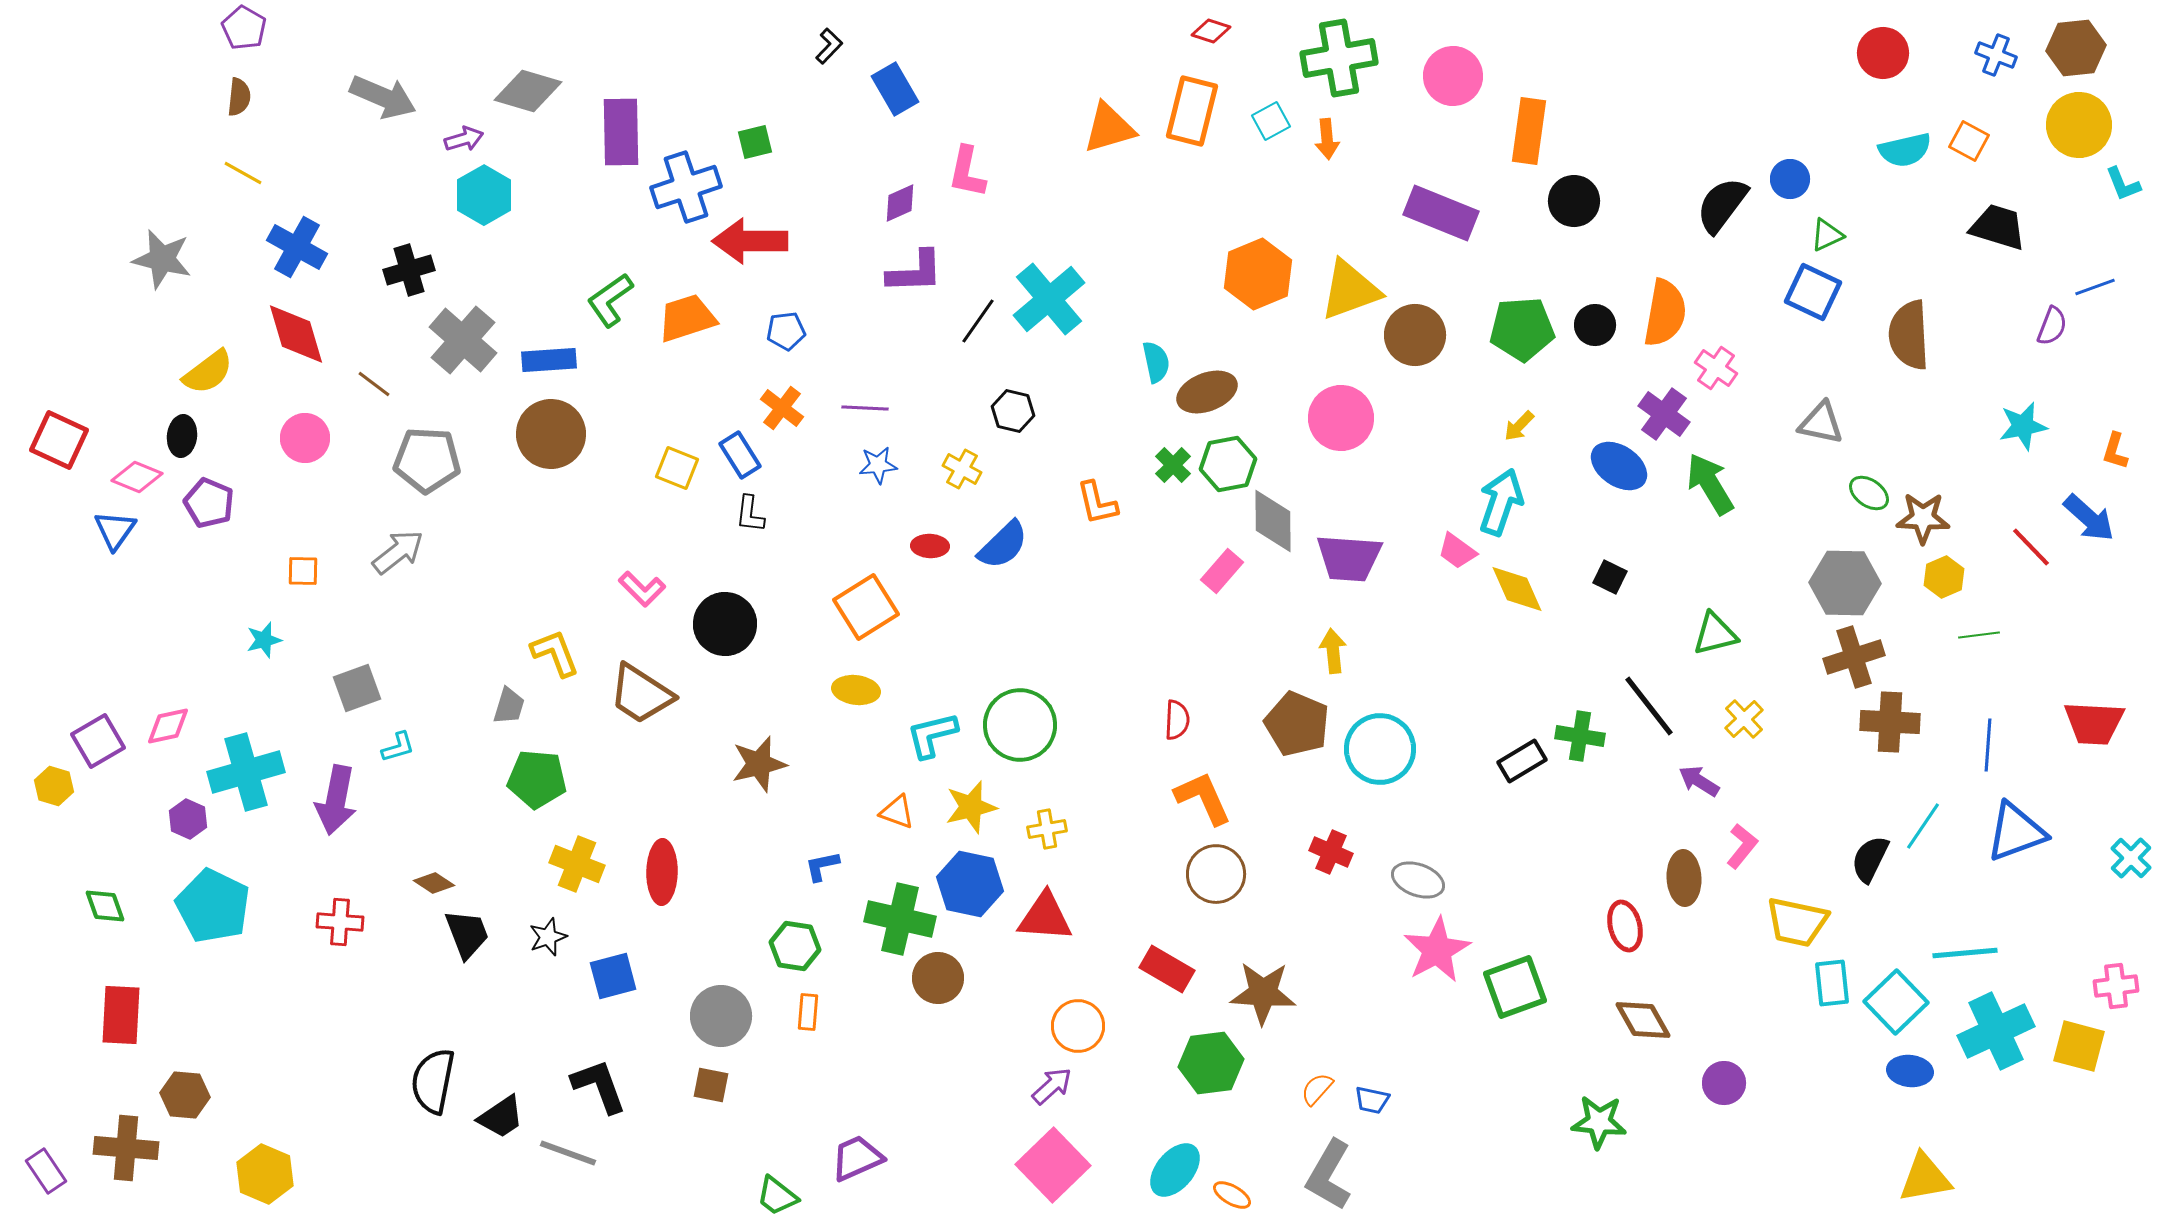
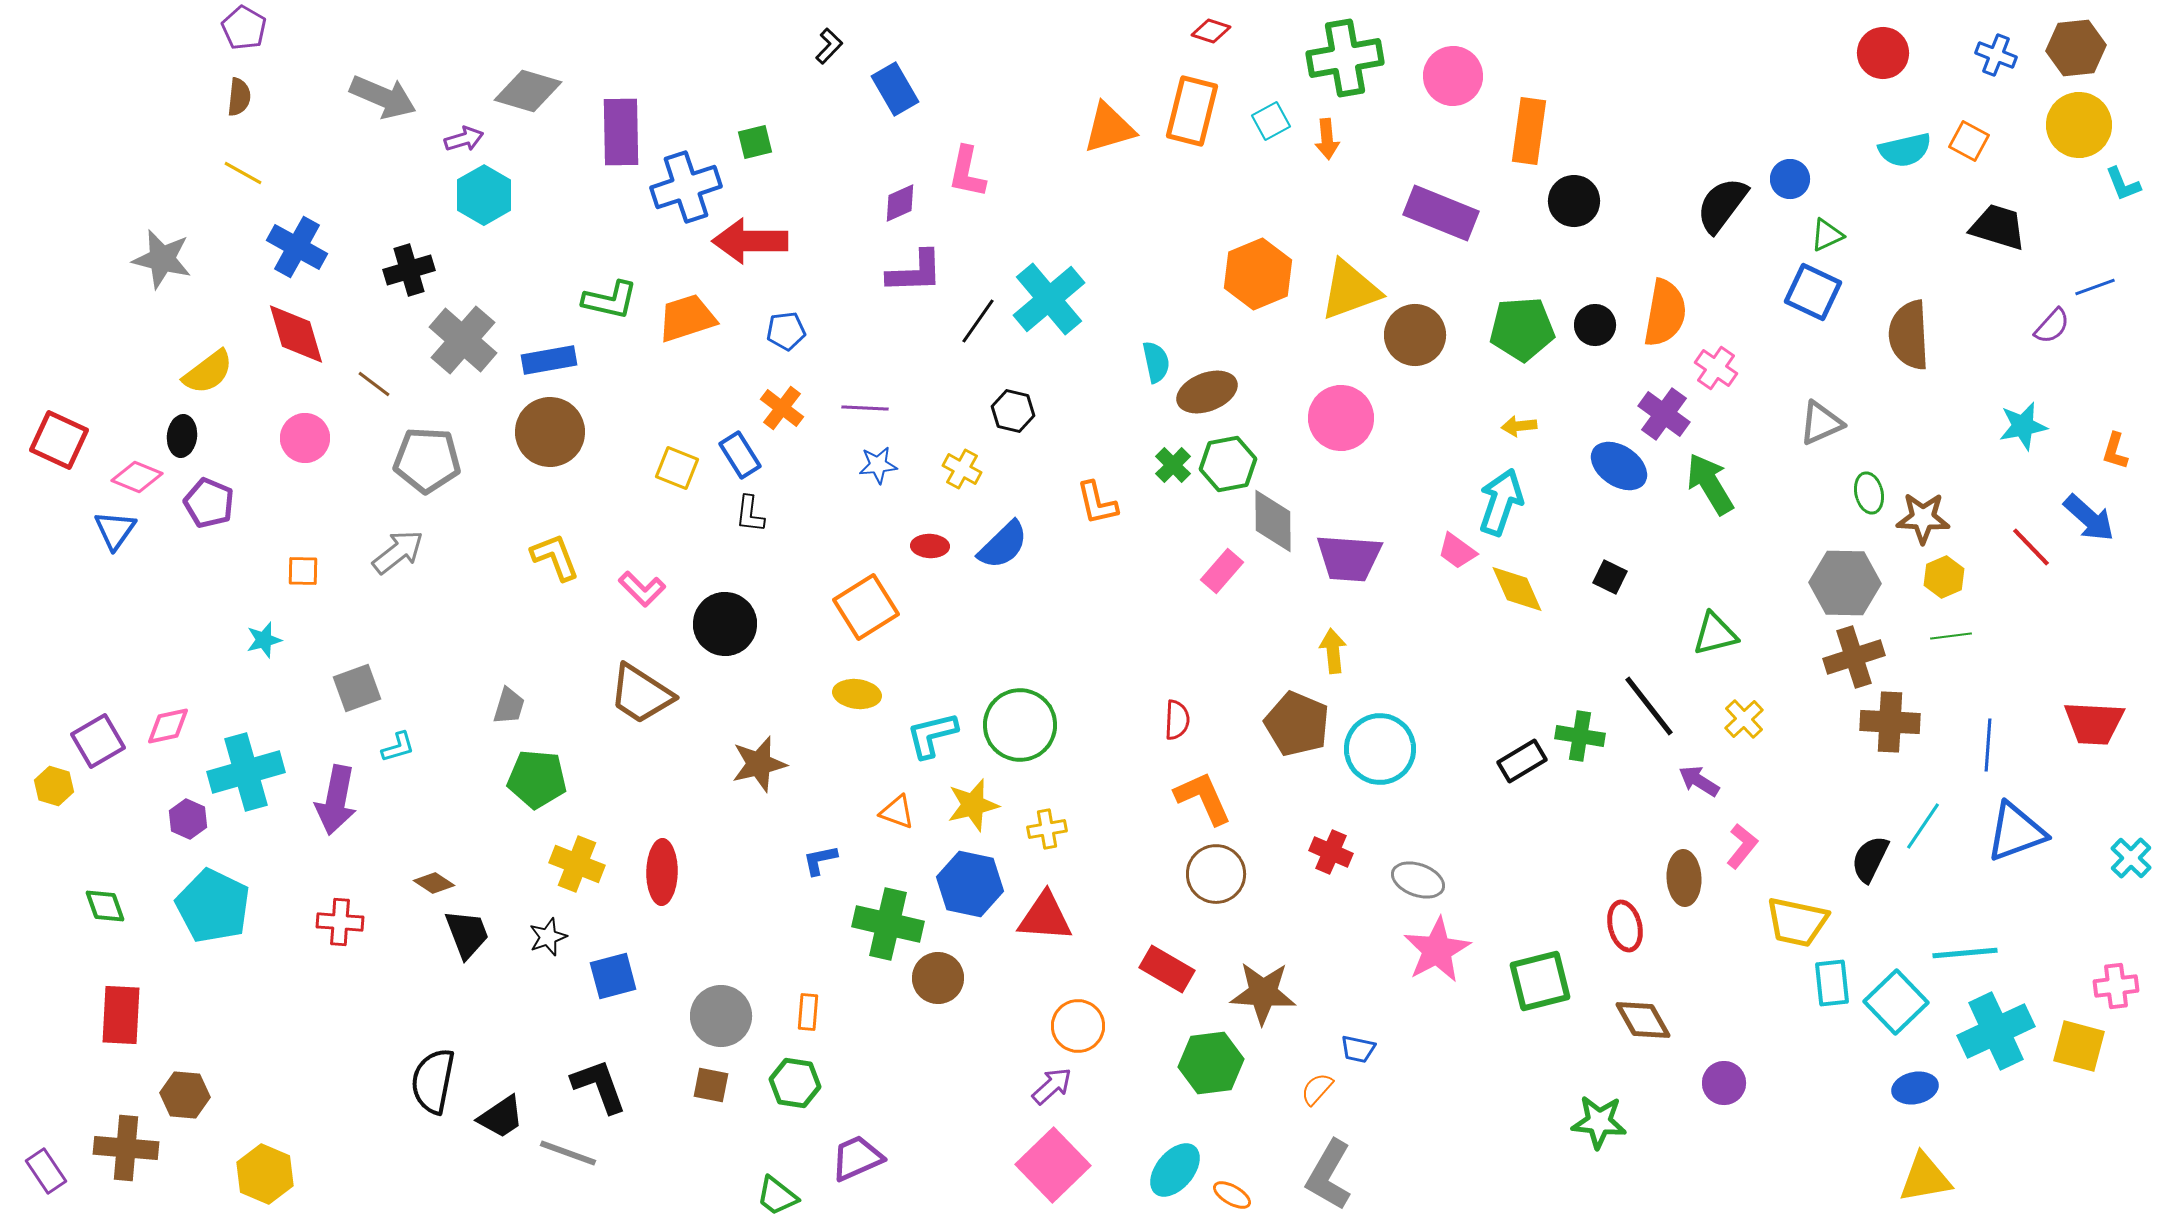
green cross at (1339, 58): moved 6 px right
green L-shape at (610, 300): rotated 132 degrees counterclockwise
purple semicircle at (2052, 326): rotated 21 degrees clockwise
blue rectangle at (549, 360): rotated 6 degrees counterclockwise
gray triangle at (1821, 423): rotated 36 degrees counterclockwise
yellow arrow at (1519, 426): rotated 40 degrees clockwise
brown circle at (551, 434): moved 1 px left, 2 px up
green ellipse at (1869, 493): rotated 42 degrees clockwise
green line at (1979, 635): moved 28 px left, 1 px down
yellow L-shape at (555, 653): moved 96 px up
yellow ellipse at (856, 690): moved 1 px right, 4 px down
yellow star at (971, 807): moved 2 px right, 2 px up
blue L-shape at (822, 866): moved 2 px left, 6 px up
green cross at (900, 919): moved 12 px left, 5 px down
green hexagon at (795, 946): moved 137 px down
green square at (1515, 987): moved 25 px right, 6 px up; rotated 6 degrees clockwise
blue ellipse at (1910, 1071): moved 5 px right, 17 px down; rotated 18 degrees counterclockwise
blue trapezoid at (1372, 1100): moved 14 px left, 51 px up
